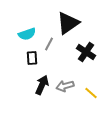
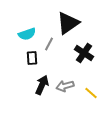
black cross: moved 2 px left, 1 px down
